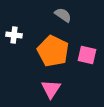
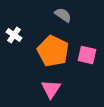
white cross: rotated 28 degrees clockwise
